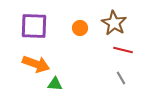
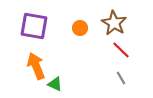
purple square: rotated 8 degrees clockwise
red line: moved 2 px left; rotated 30 degrees clockwise
orange arrow: moved 2 px down; rotated 132 degrees counterclockwise
green triangle: rotated 21 degrees clockwise
